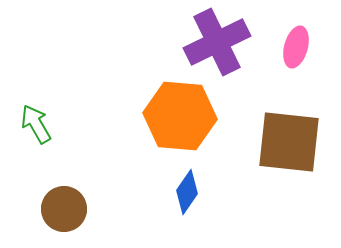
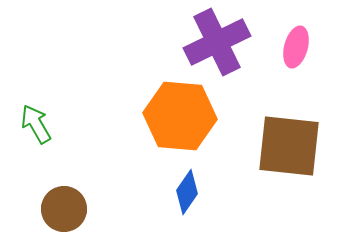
brown square: moved 4 px down
